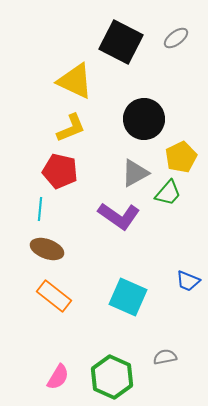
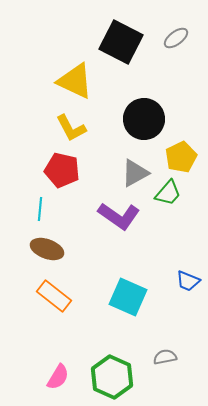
yellow L-shape: rotated 84 degrees clockwise
red pentagon: moved 2 px right, 1 px up
